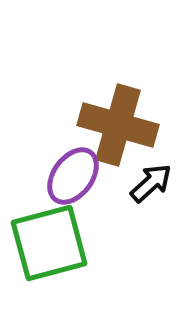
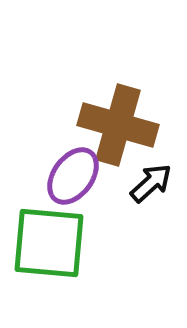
green square: rotated 20 degrees clockwise
